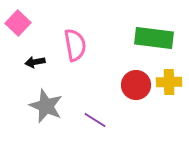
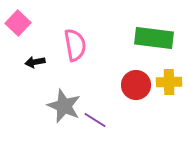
gray star: moved 18 px right
